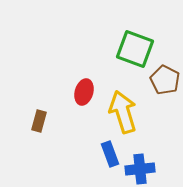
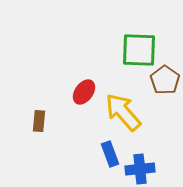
green square: moved 4 px right, 1 px down; rotated 18 degrees counterclockwise
brown pentagon: rotated 8 degrees clockwise
red ellipse: rotated 20 degrees clockwise
yellow arrow: rotated 24 degrees counterclockwise
brown rectangle: rotated 10 degrees counterclockwise
